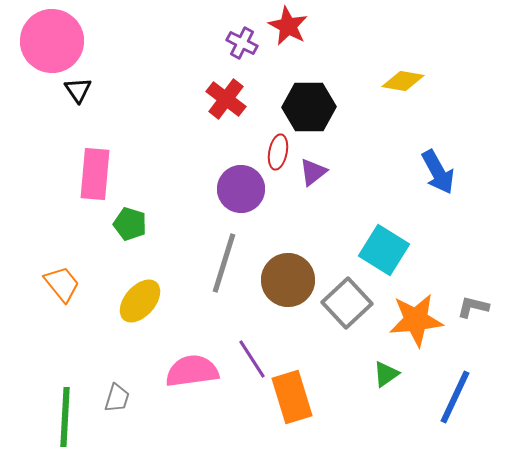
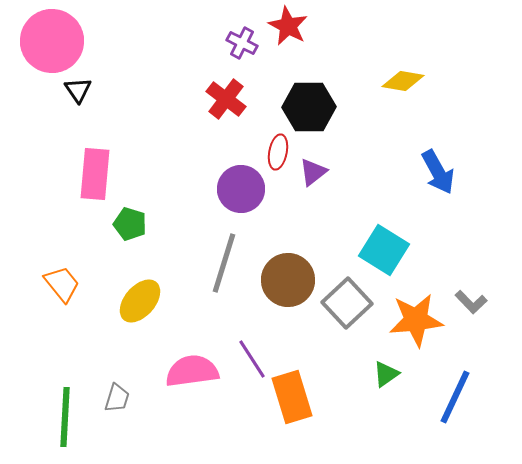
gray L-shape: moved 2 px left, 5 px up; rotated 148 degrees counterclockwise
